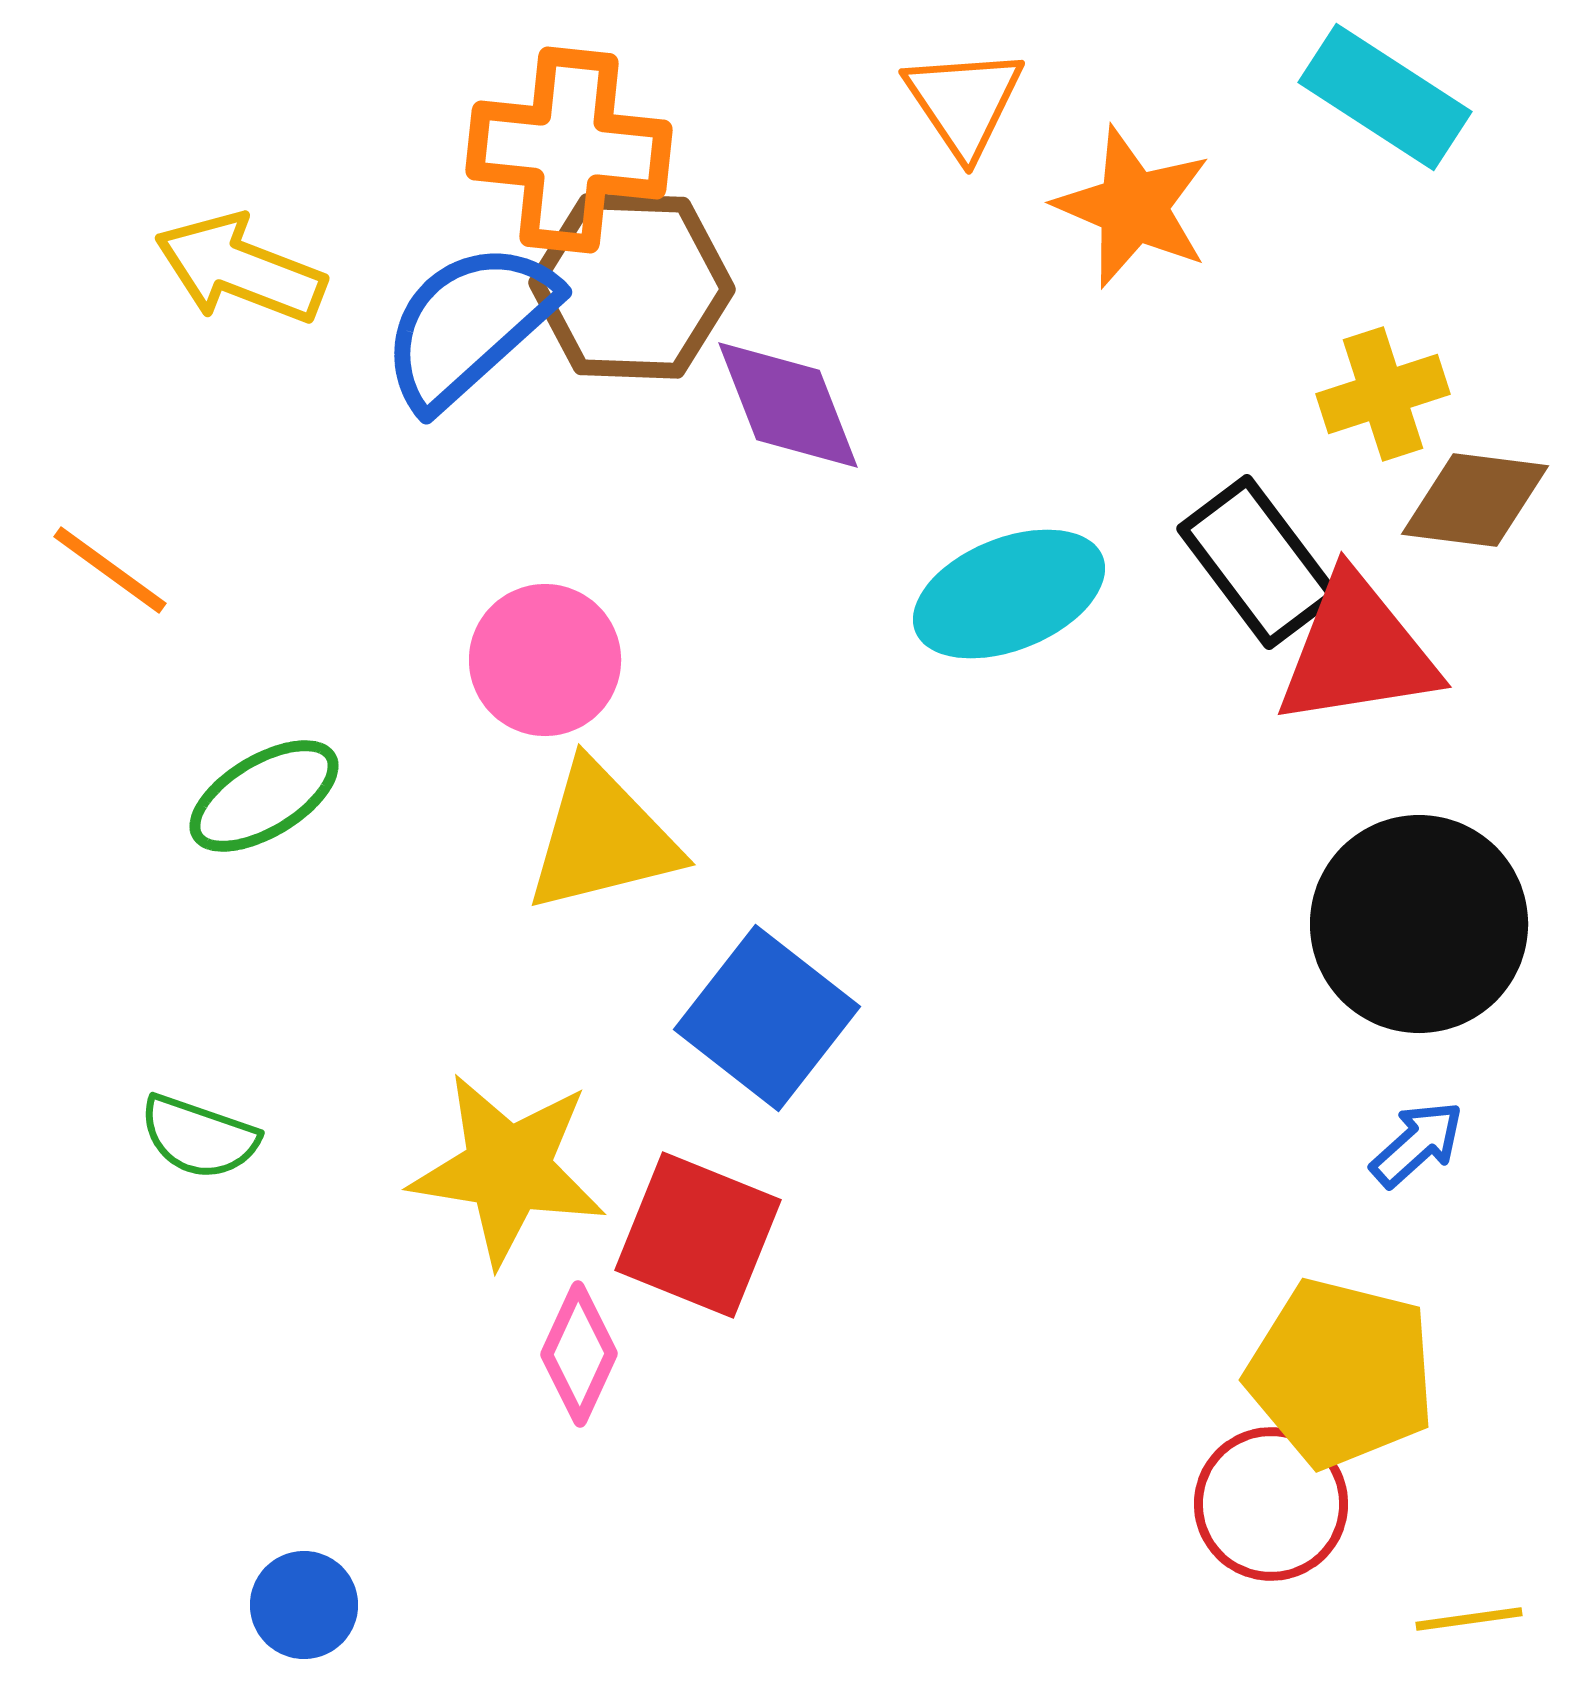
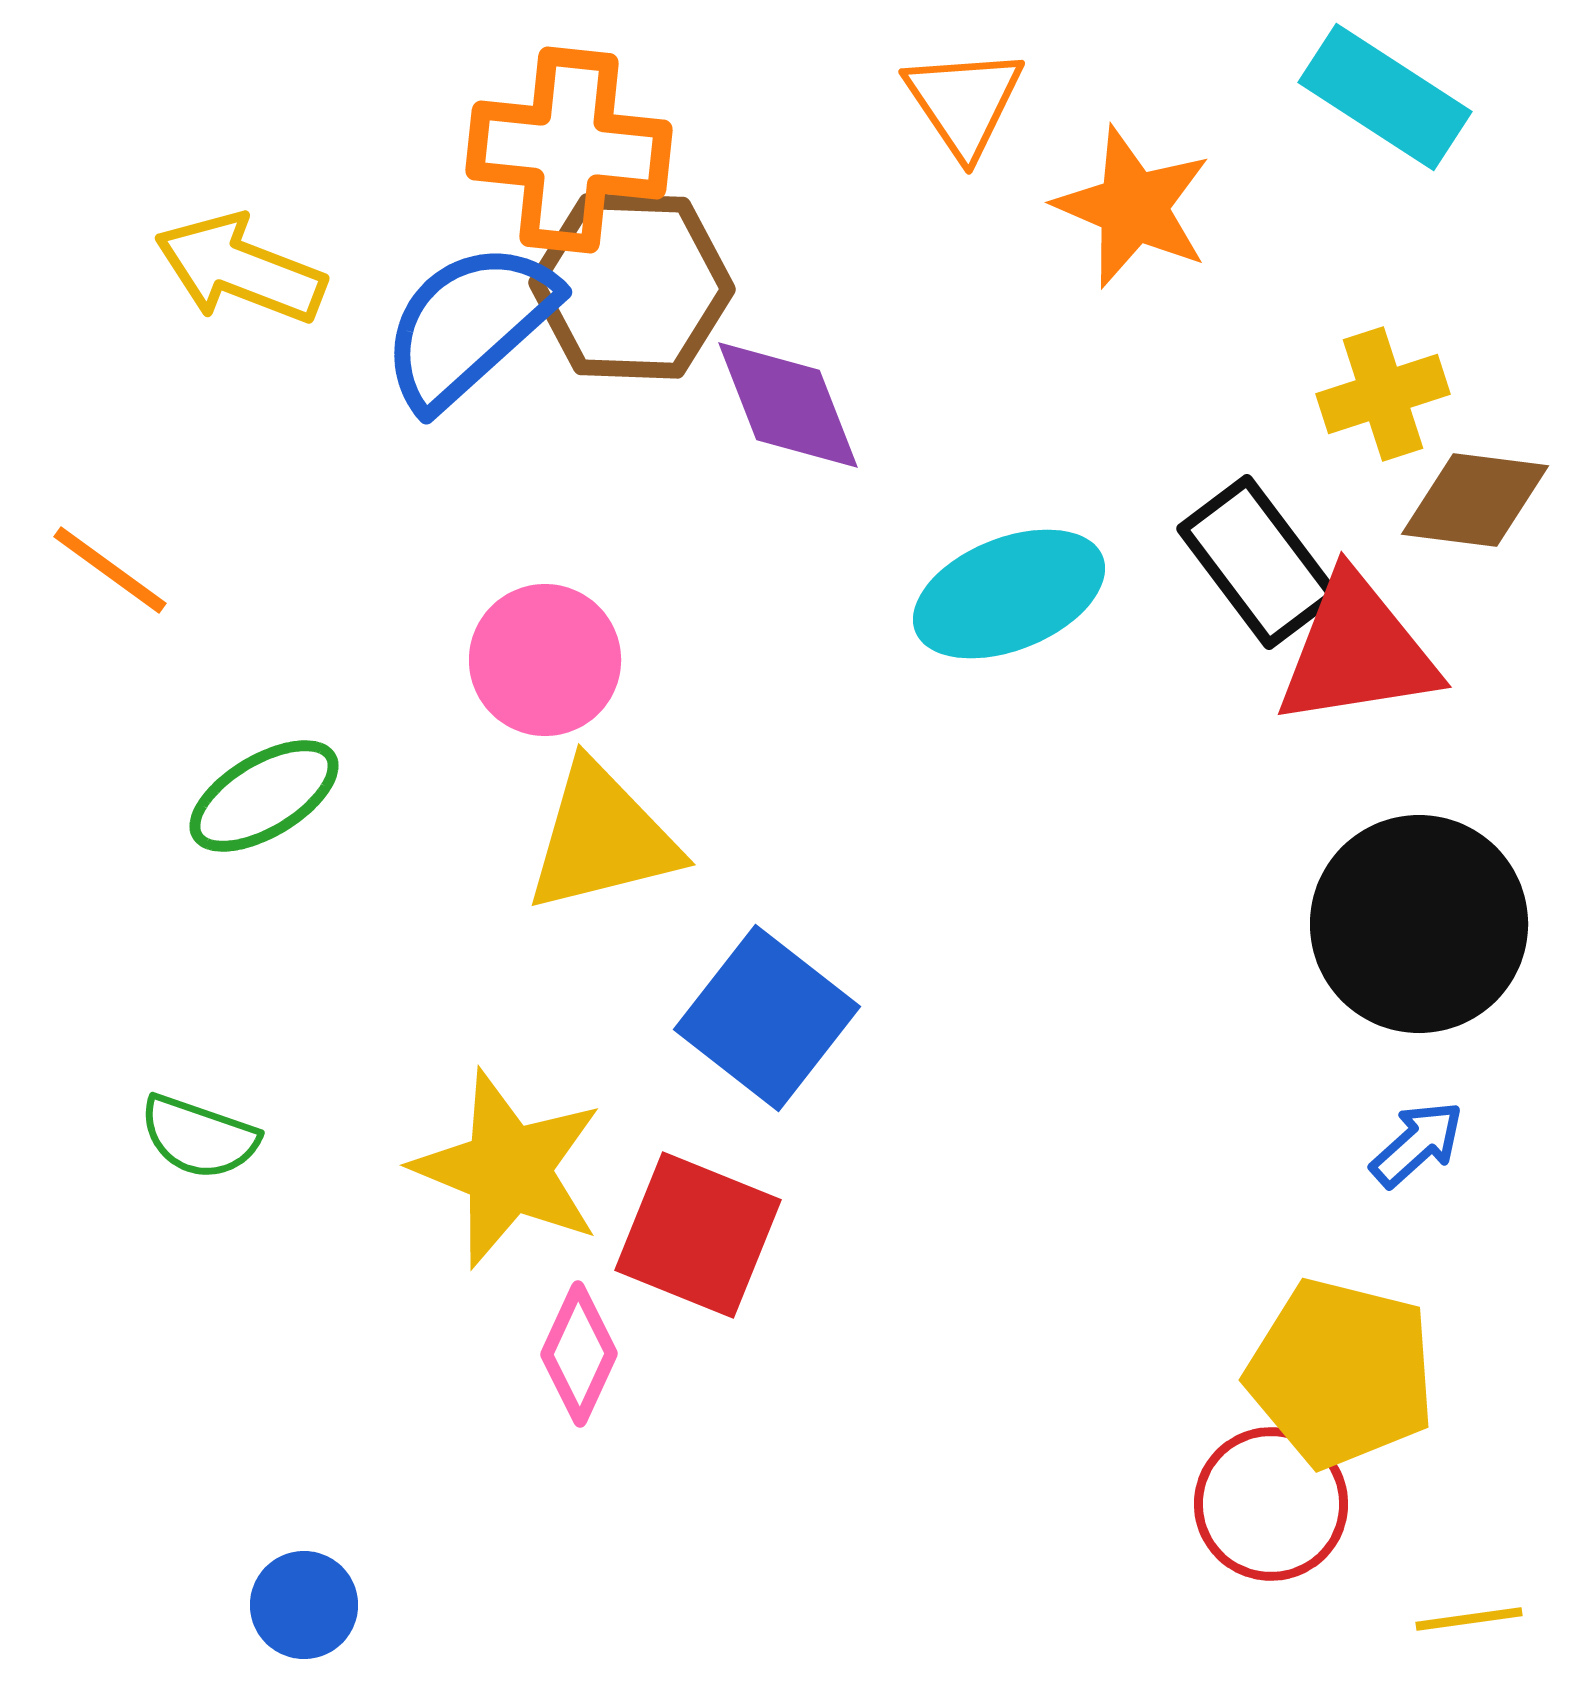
yellow star: rotated 13 degrees clockwise
